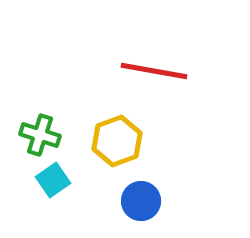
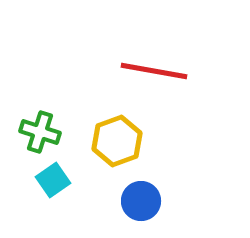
green cross: moved 3 px up
